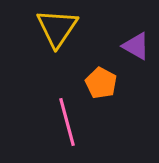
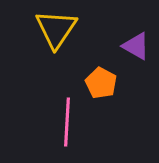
yellow triangle: moved 1 px left, 1 px down
pink line: rotated 18 degrees clockwise
